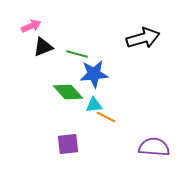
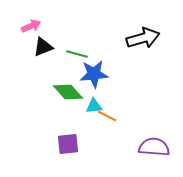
cyan triangle: moved 1 px down
orange line: moved 1 px right, 1 px up
